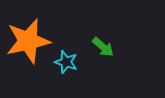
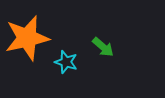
orange star: moved 1 px left, 3 px up
